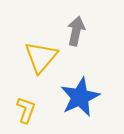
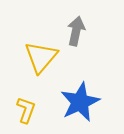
blue star: moved 5 px down
